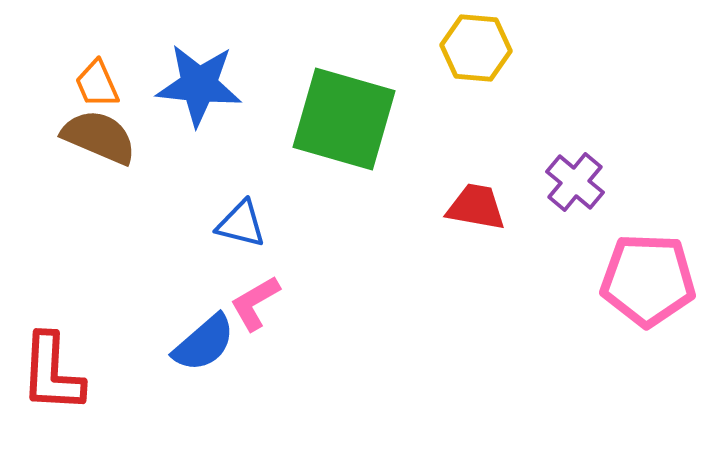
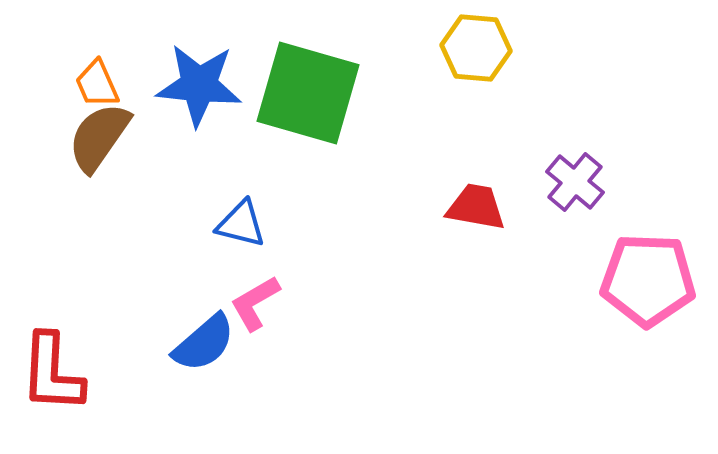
green square: moved 36 px left, 26 px up
brown semicircle: rotated 78 degrees counterclockwise
